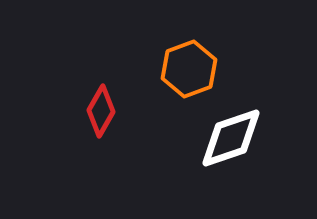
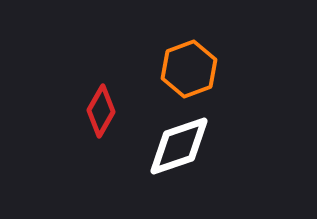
white diamond: moved 52 px left, 8 px down
